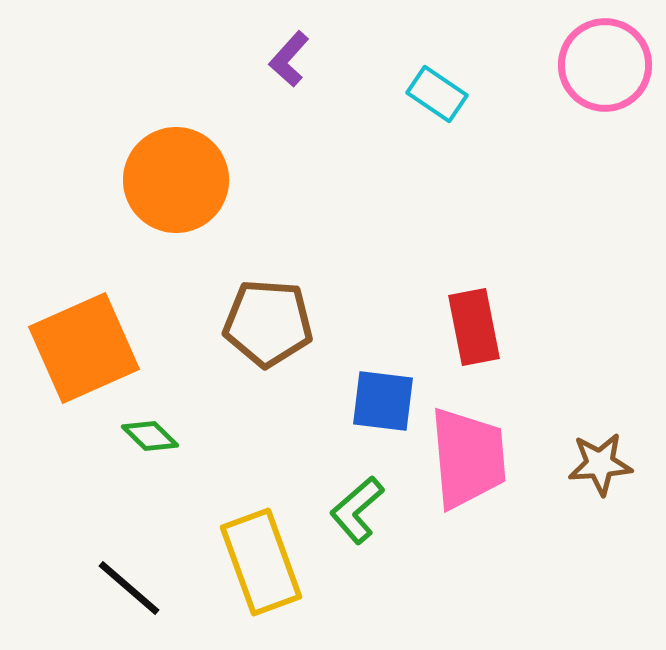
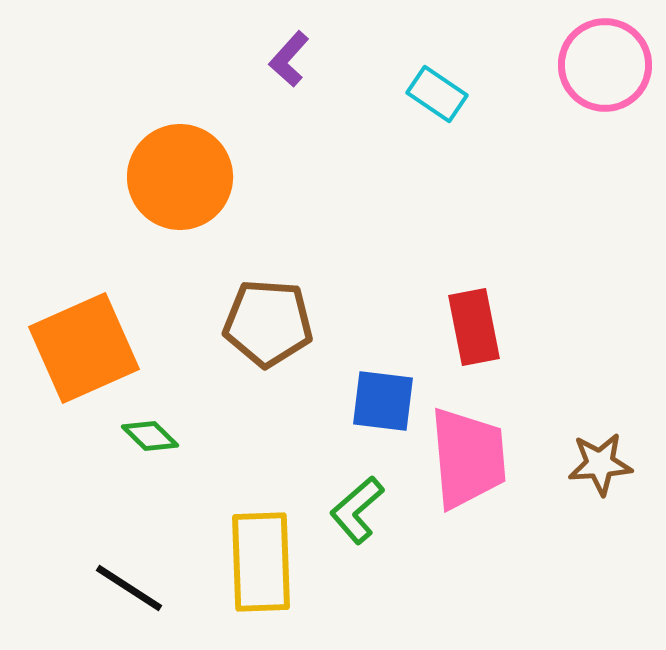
orange circle: moved 4 px right, 3 px up
yellow rectangle: rotated 18 degrees clockwise
black line: rotated 8 degrees counterclockwise
